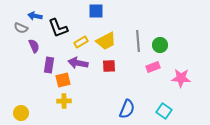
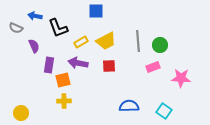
gray semicircle: moved 5 px left
blue semicircle: moved 2 px right, 3 px up; rotated 114 degrees counterclockwise
